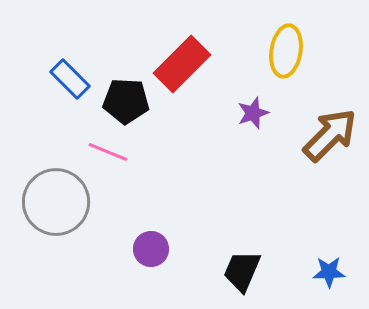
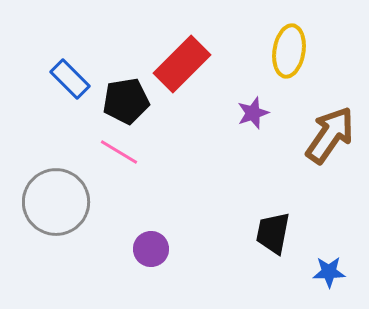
yellow ellipse: moved 3 px right
black pentagon: rotated 12 degrees counterclockwise
brown arrow: rotated 10 degrees counterclockwise
pink line: moved 11 px right; rotated 9 degrees clockwise
black trapezoid: moved 31 px right, 38 px up; rotated 12 degrees counterclockwise
